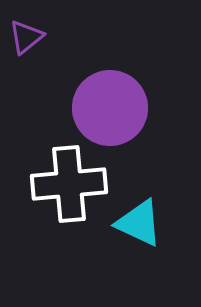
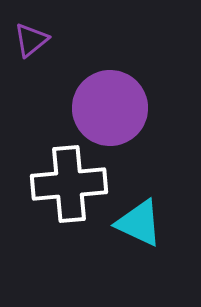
purple triangle: moved 5 px right, 3 px down
